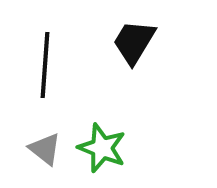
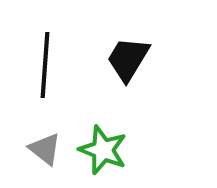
black trapezoid: moved 6 px left, 17 px down
green star: moved 1 px right, 2 px down
